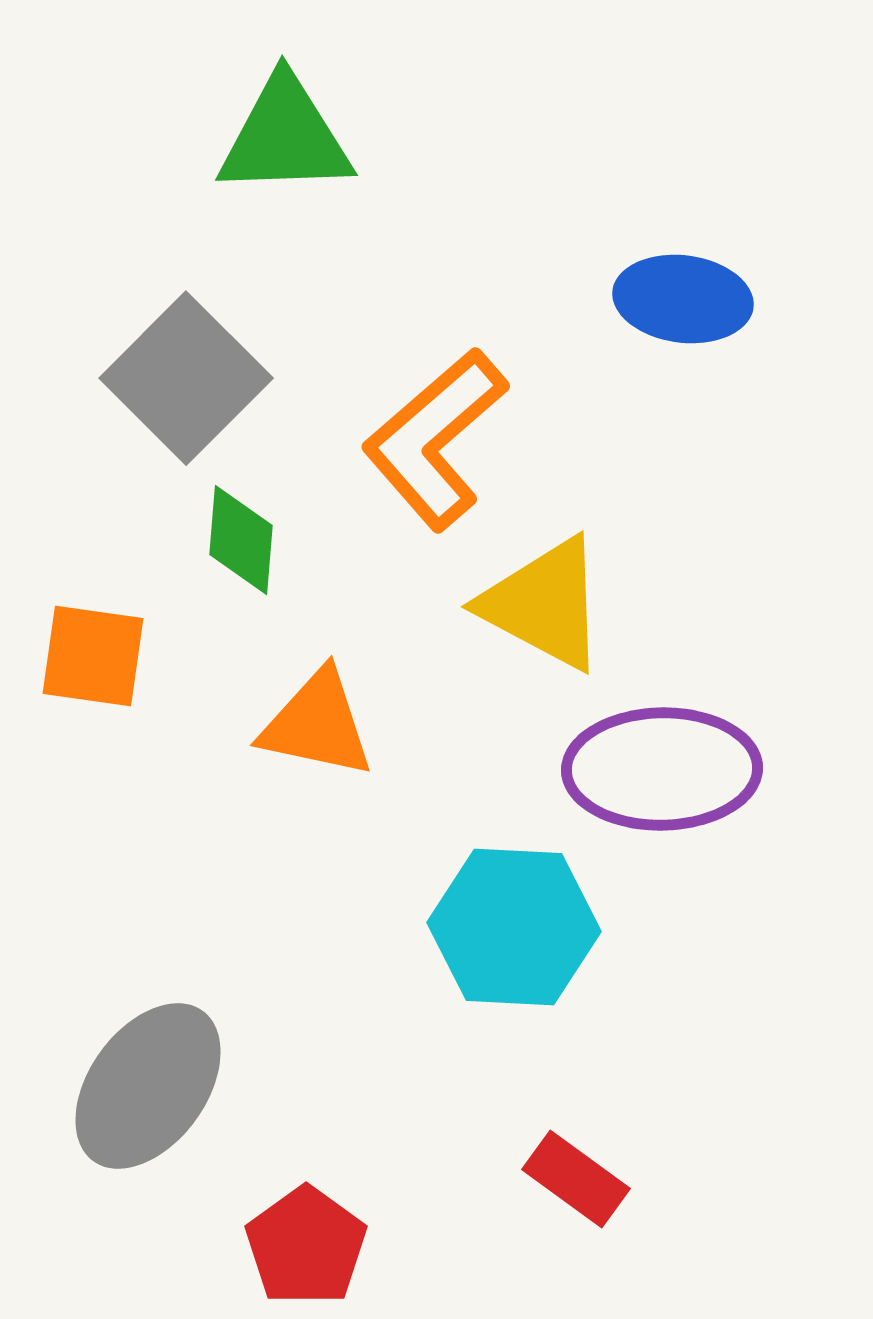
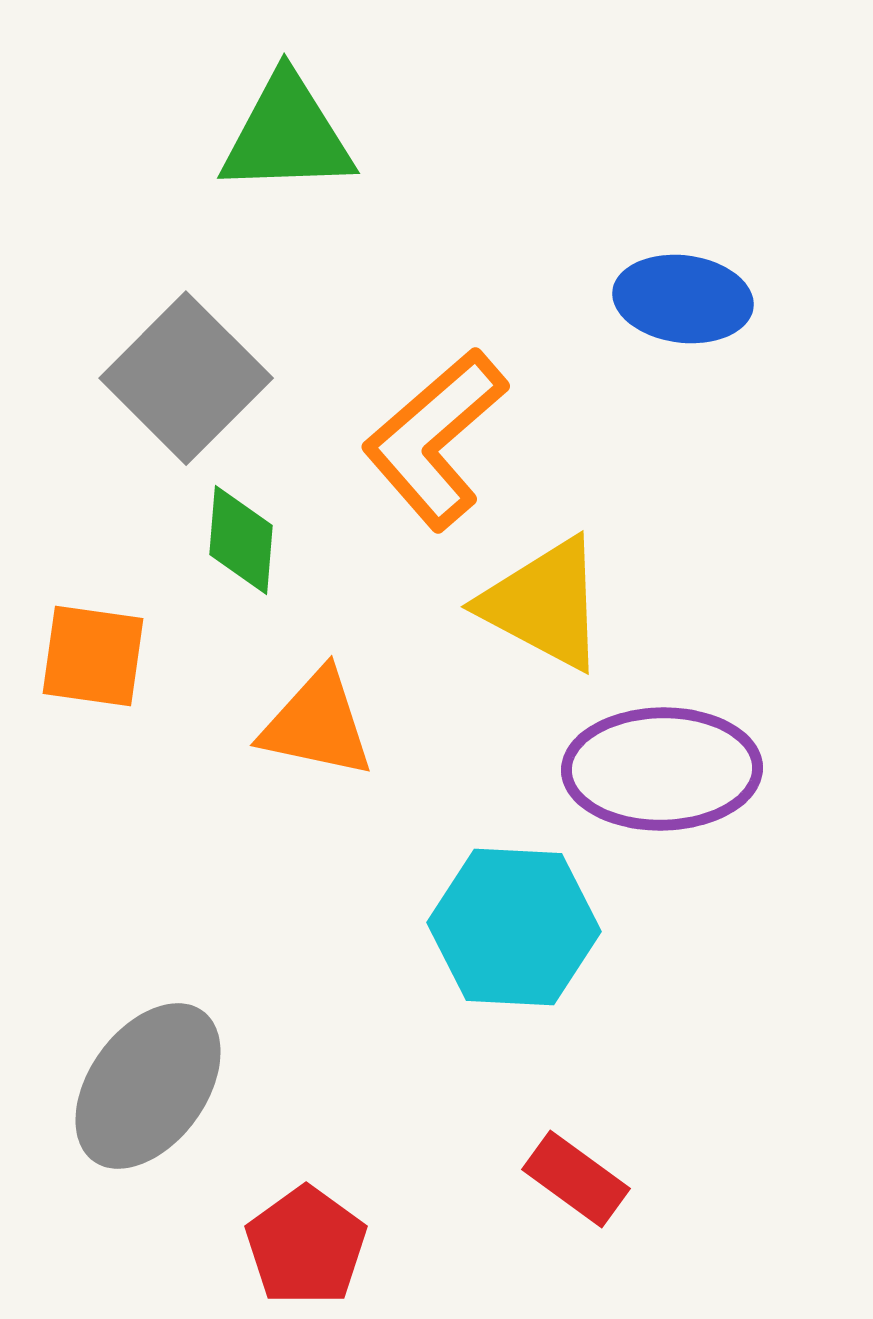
green triangle: moved 2 px right, 2 px up
